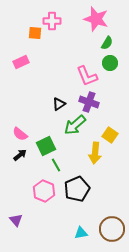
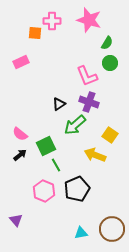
pink star: moved 7 px left, 1 px down
yellow arrow: moved 2 px down; rotated 105 degrees clockwise
